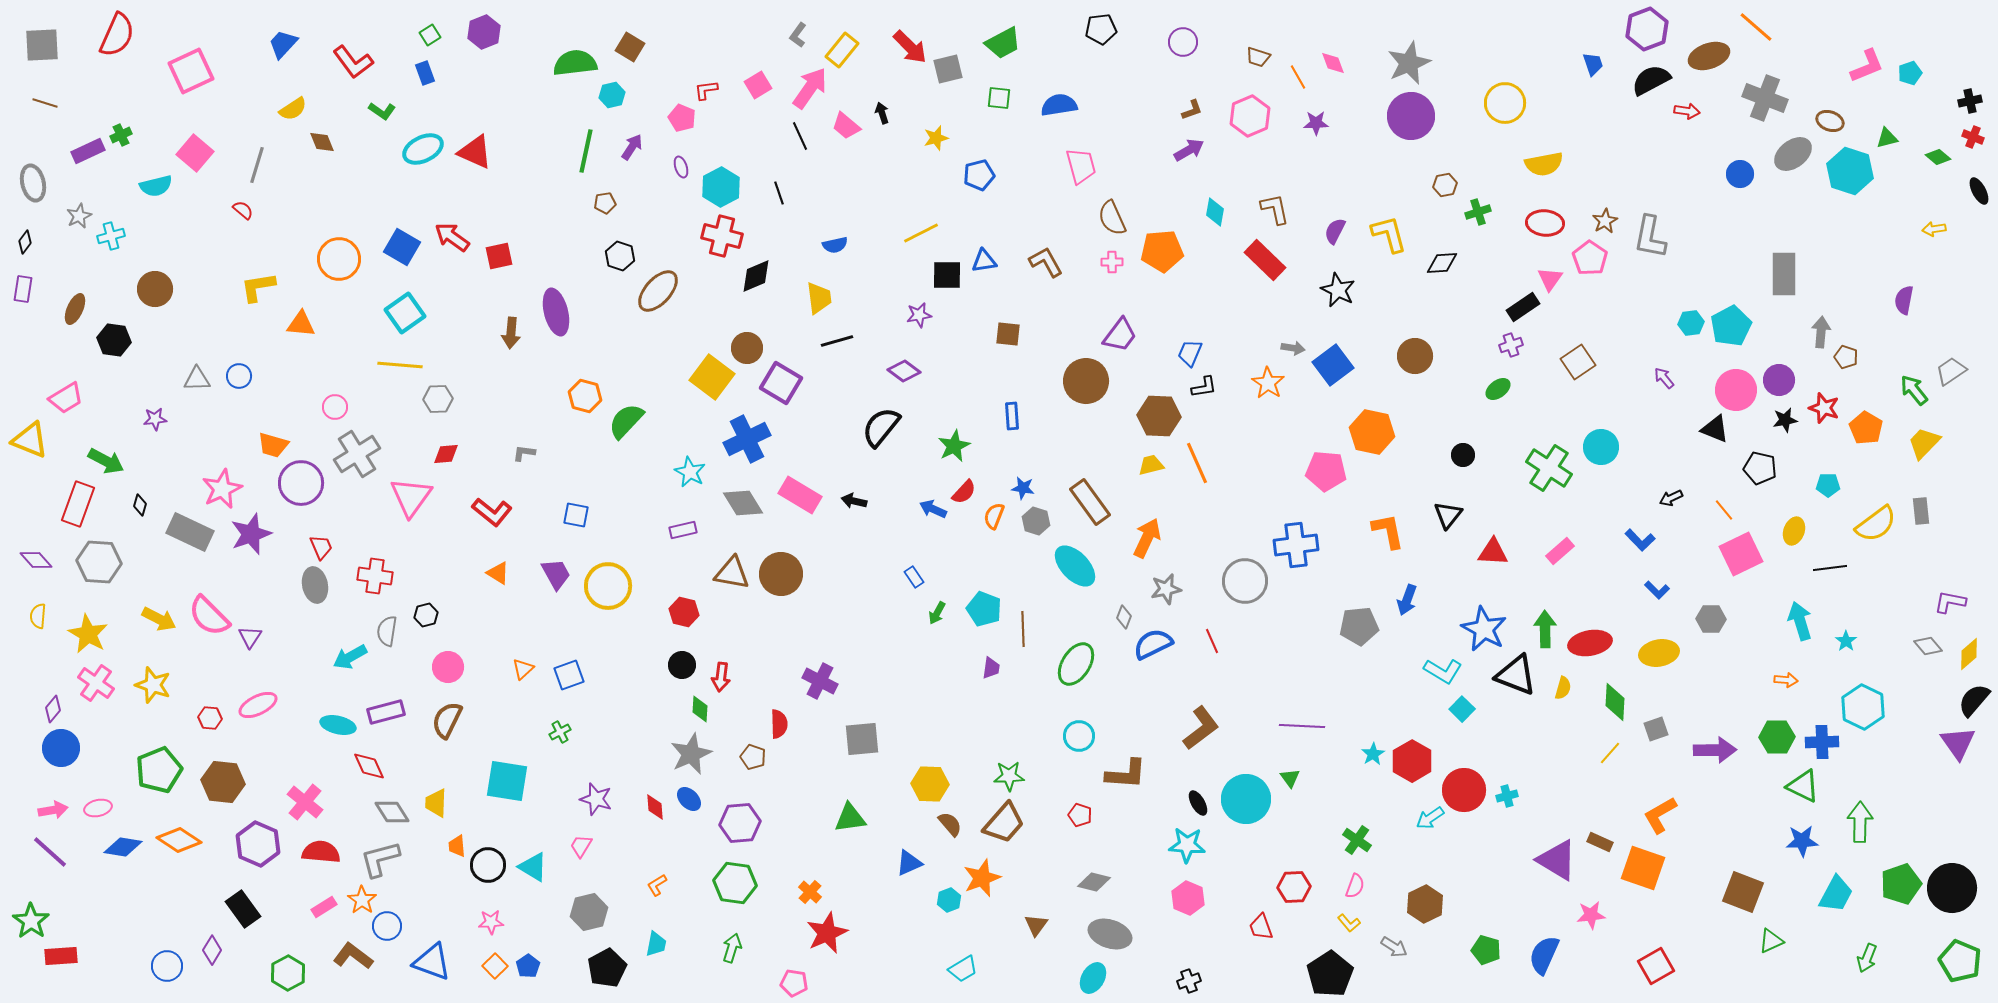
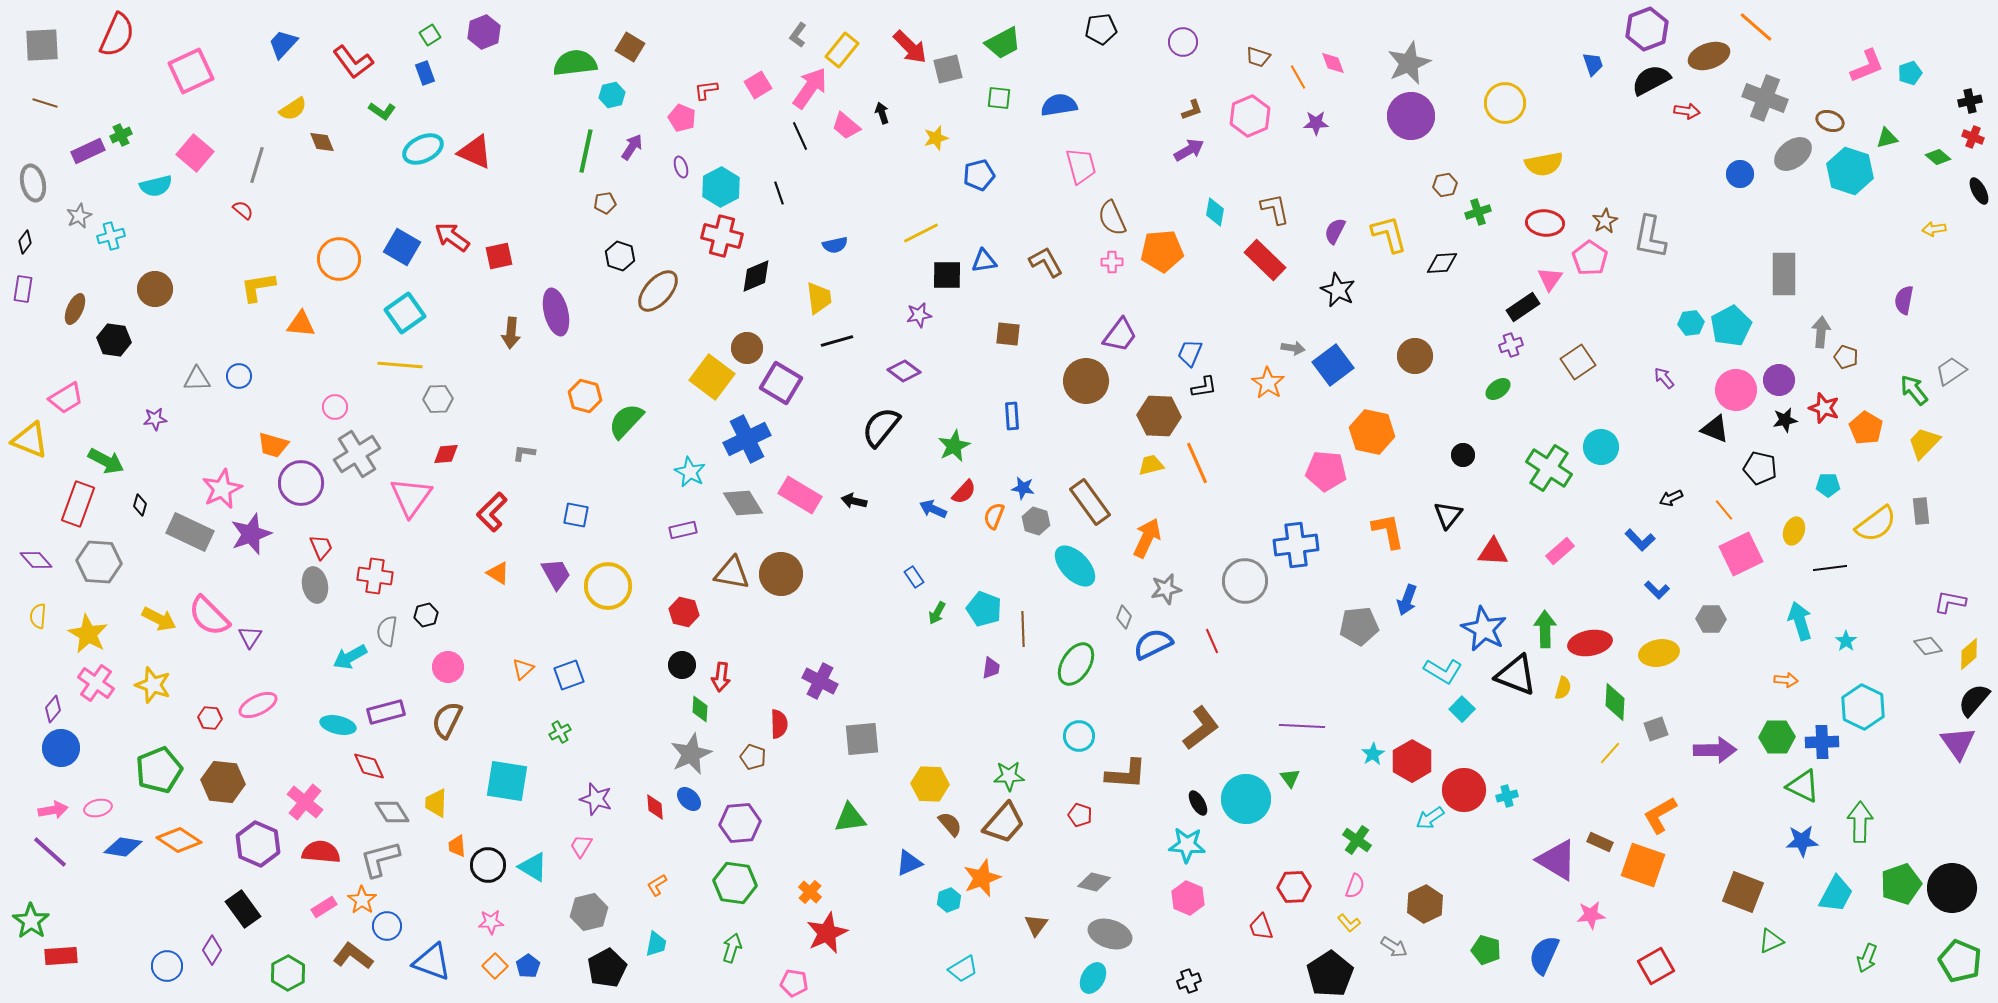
red L-shape at (492, 512): rotated 96 degrees clockwise
orange square at (1643, 868): moved 3 px up
